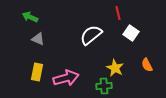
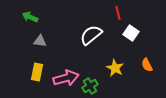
gray triangle: moved 2 px right, 2 px down; rotated 16 degrees counterclockwise
green cross: moved 14 px left; rotated 28 degrees counterclockwise
